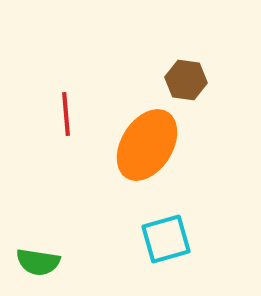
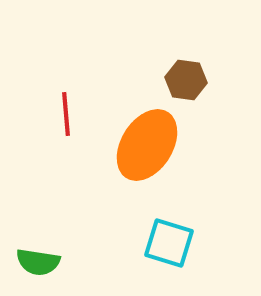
cyan square: moved 3 px right, 4 px down; rotated 33 degrees clockwise
